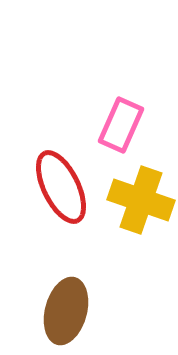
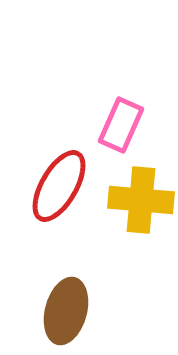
red ellipse: moved 2 px left, 1 px up; rotated 56 degrees clockwise
yellow cross: rotated 14 degrees counterclockwise
